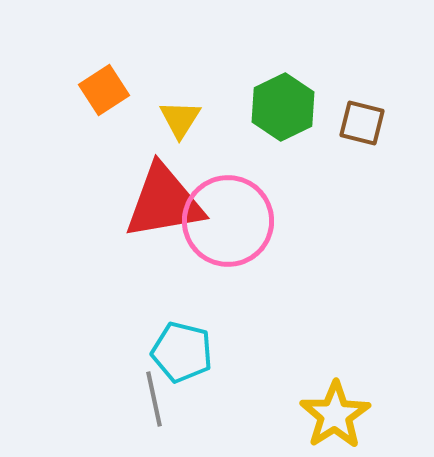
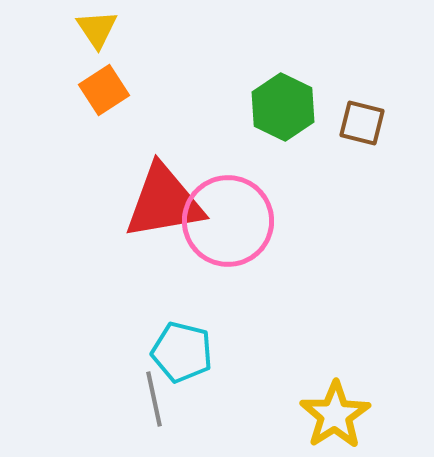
green hexagon: rotated 8 degrees counterclockwise
yellow triangle: moved 83 px left, 90 px up; rotated 6 degrees counterclockwise
